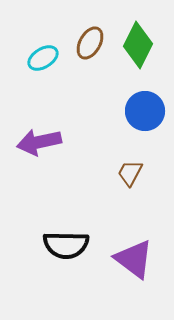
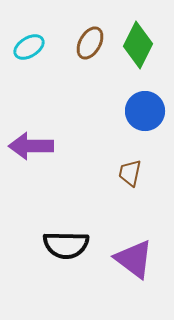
cyan ellipse: moved 14 px left, 11 px up
purple arrow: moved 8 px left, 4 px down; rotated 12 degrees clockwise
brown trapezoid: rotated 16 degrees counterclockwise
